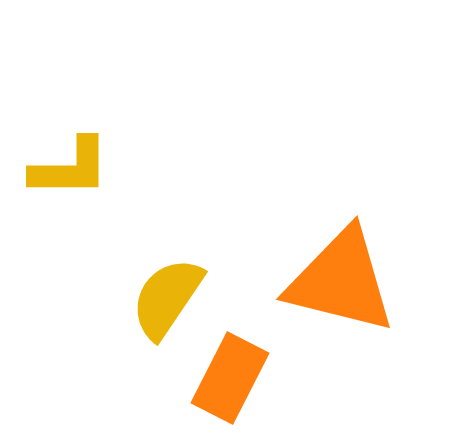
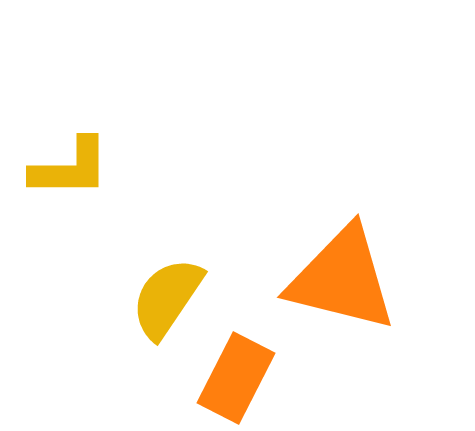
orange triangle: moved 1 px right, 2 px up
orange rectangle: moved 6 px right
